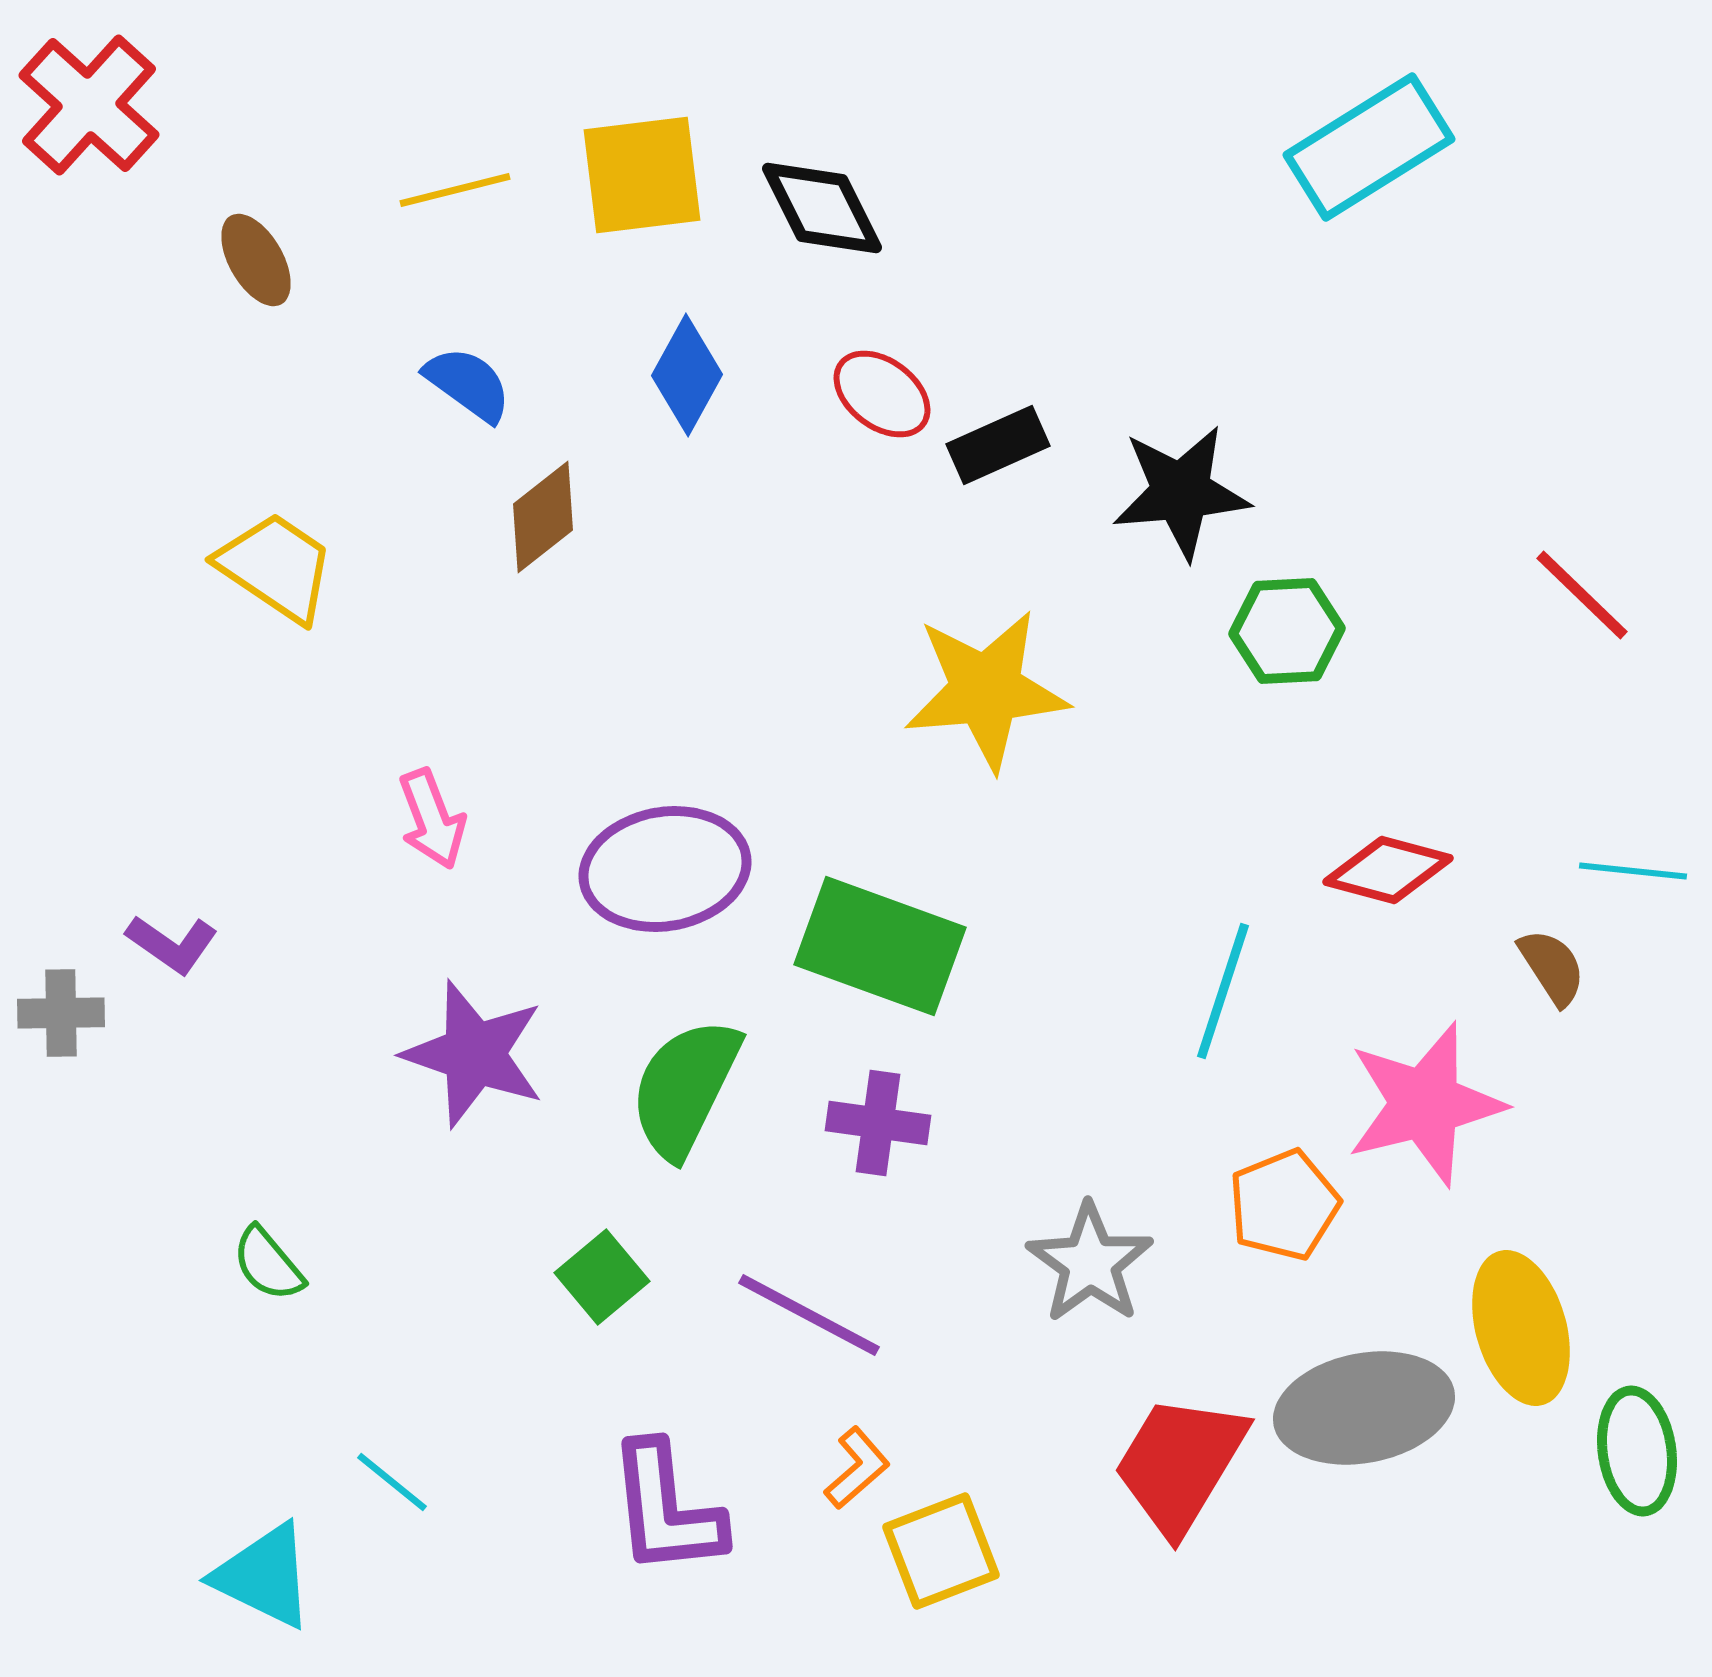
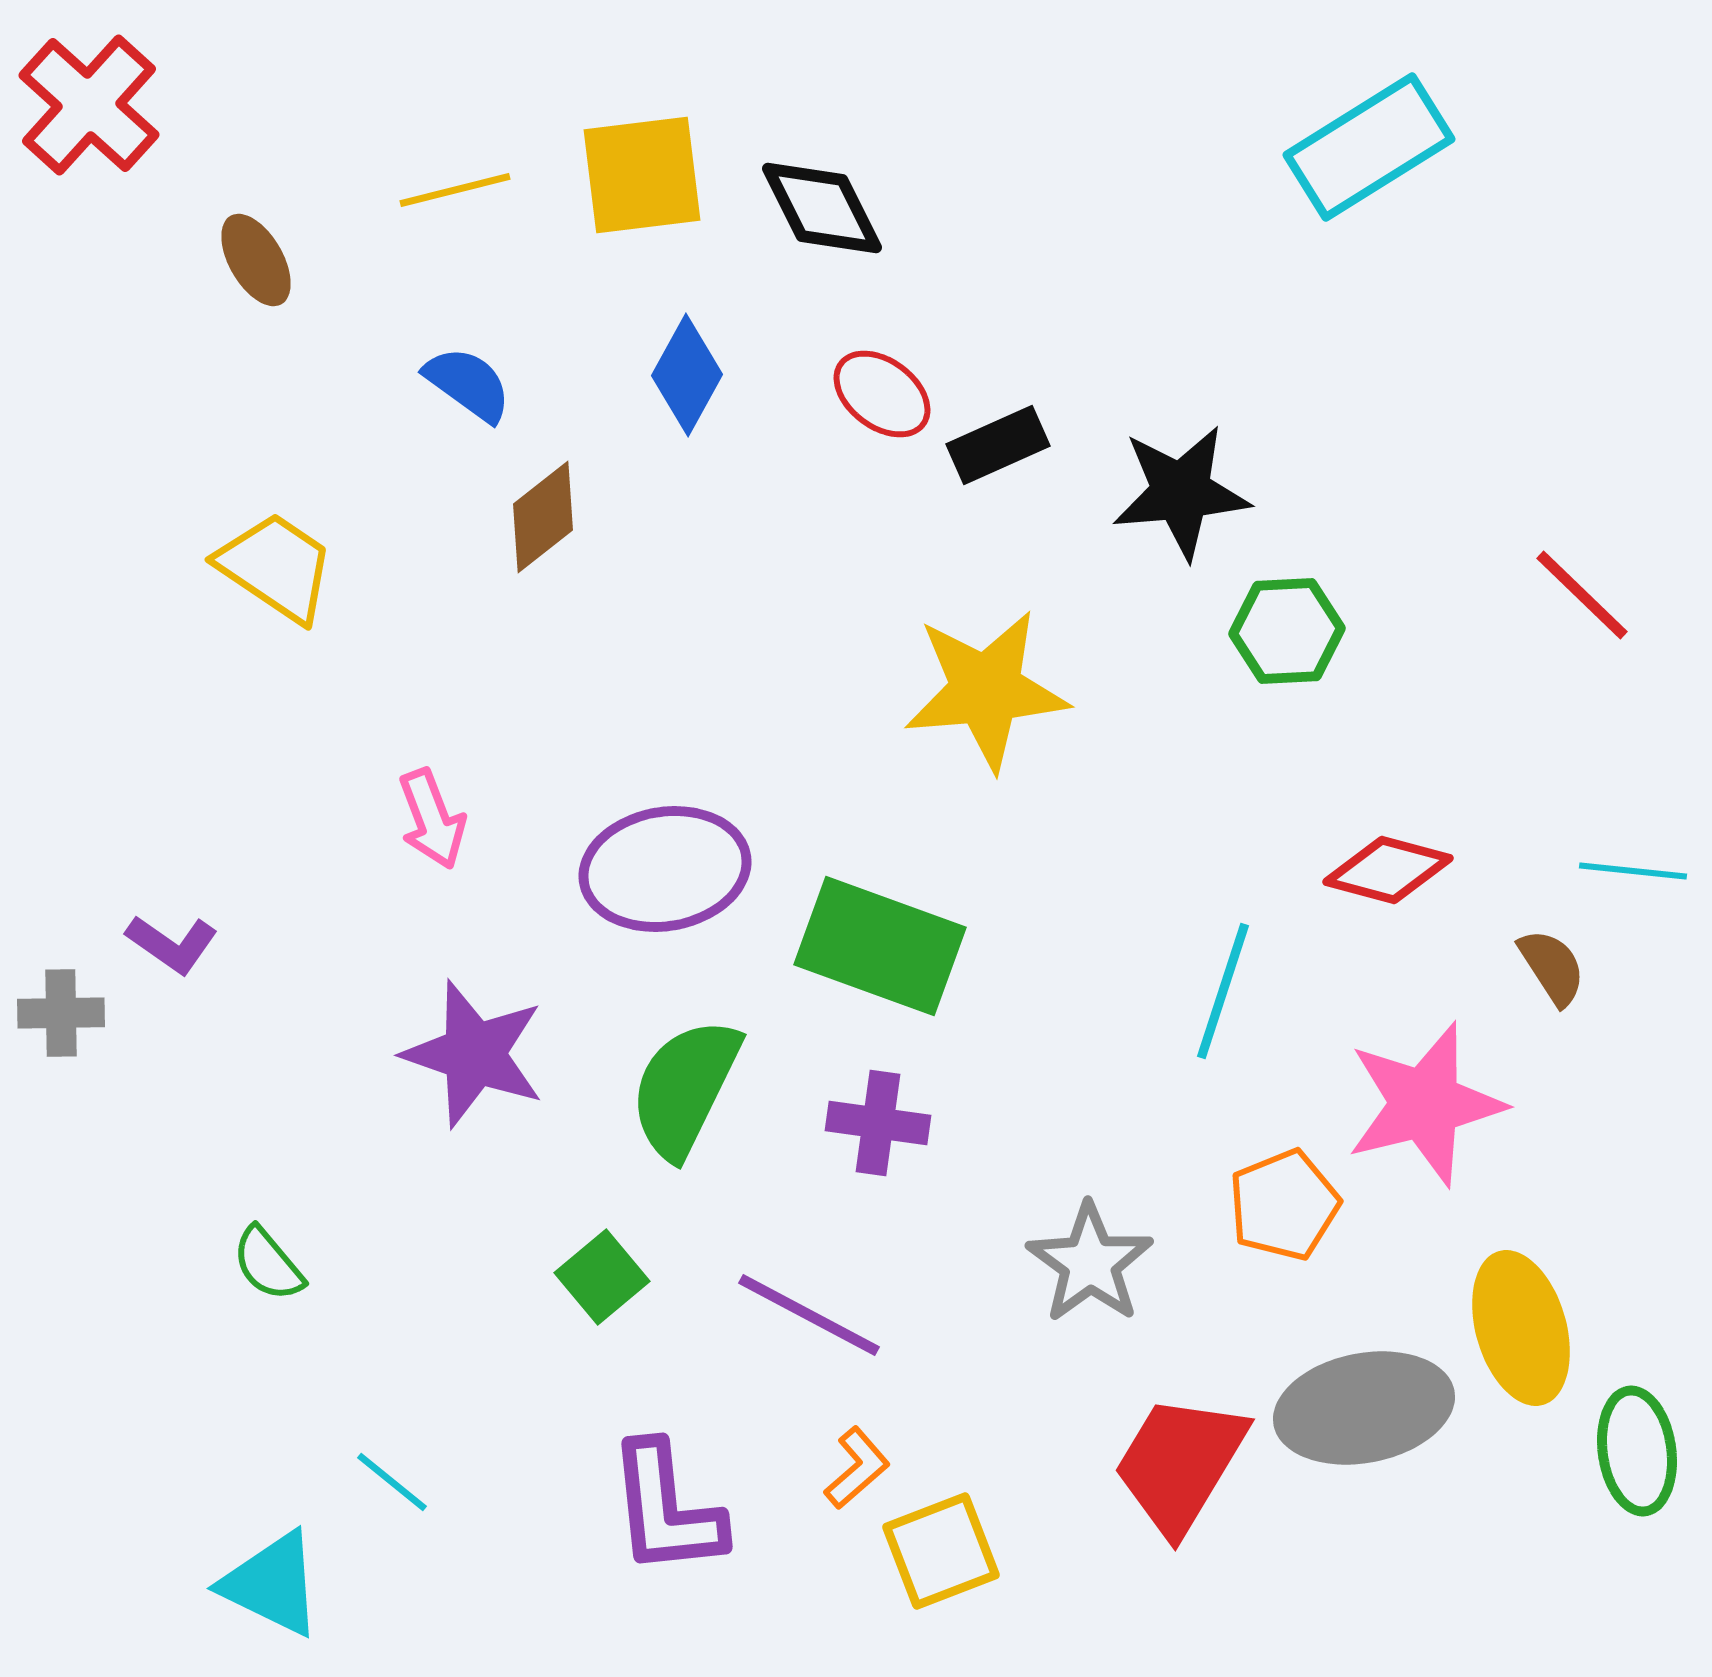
cyan triangle at (264, 1576): moved 8 px right, 8 px down
